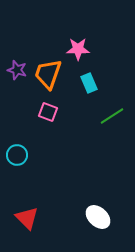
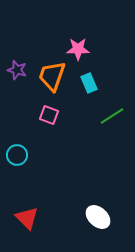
orange trapezoid: moved 4 px right, 2 px down
pink square: moved 1 px right, 3 px down
